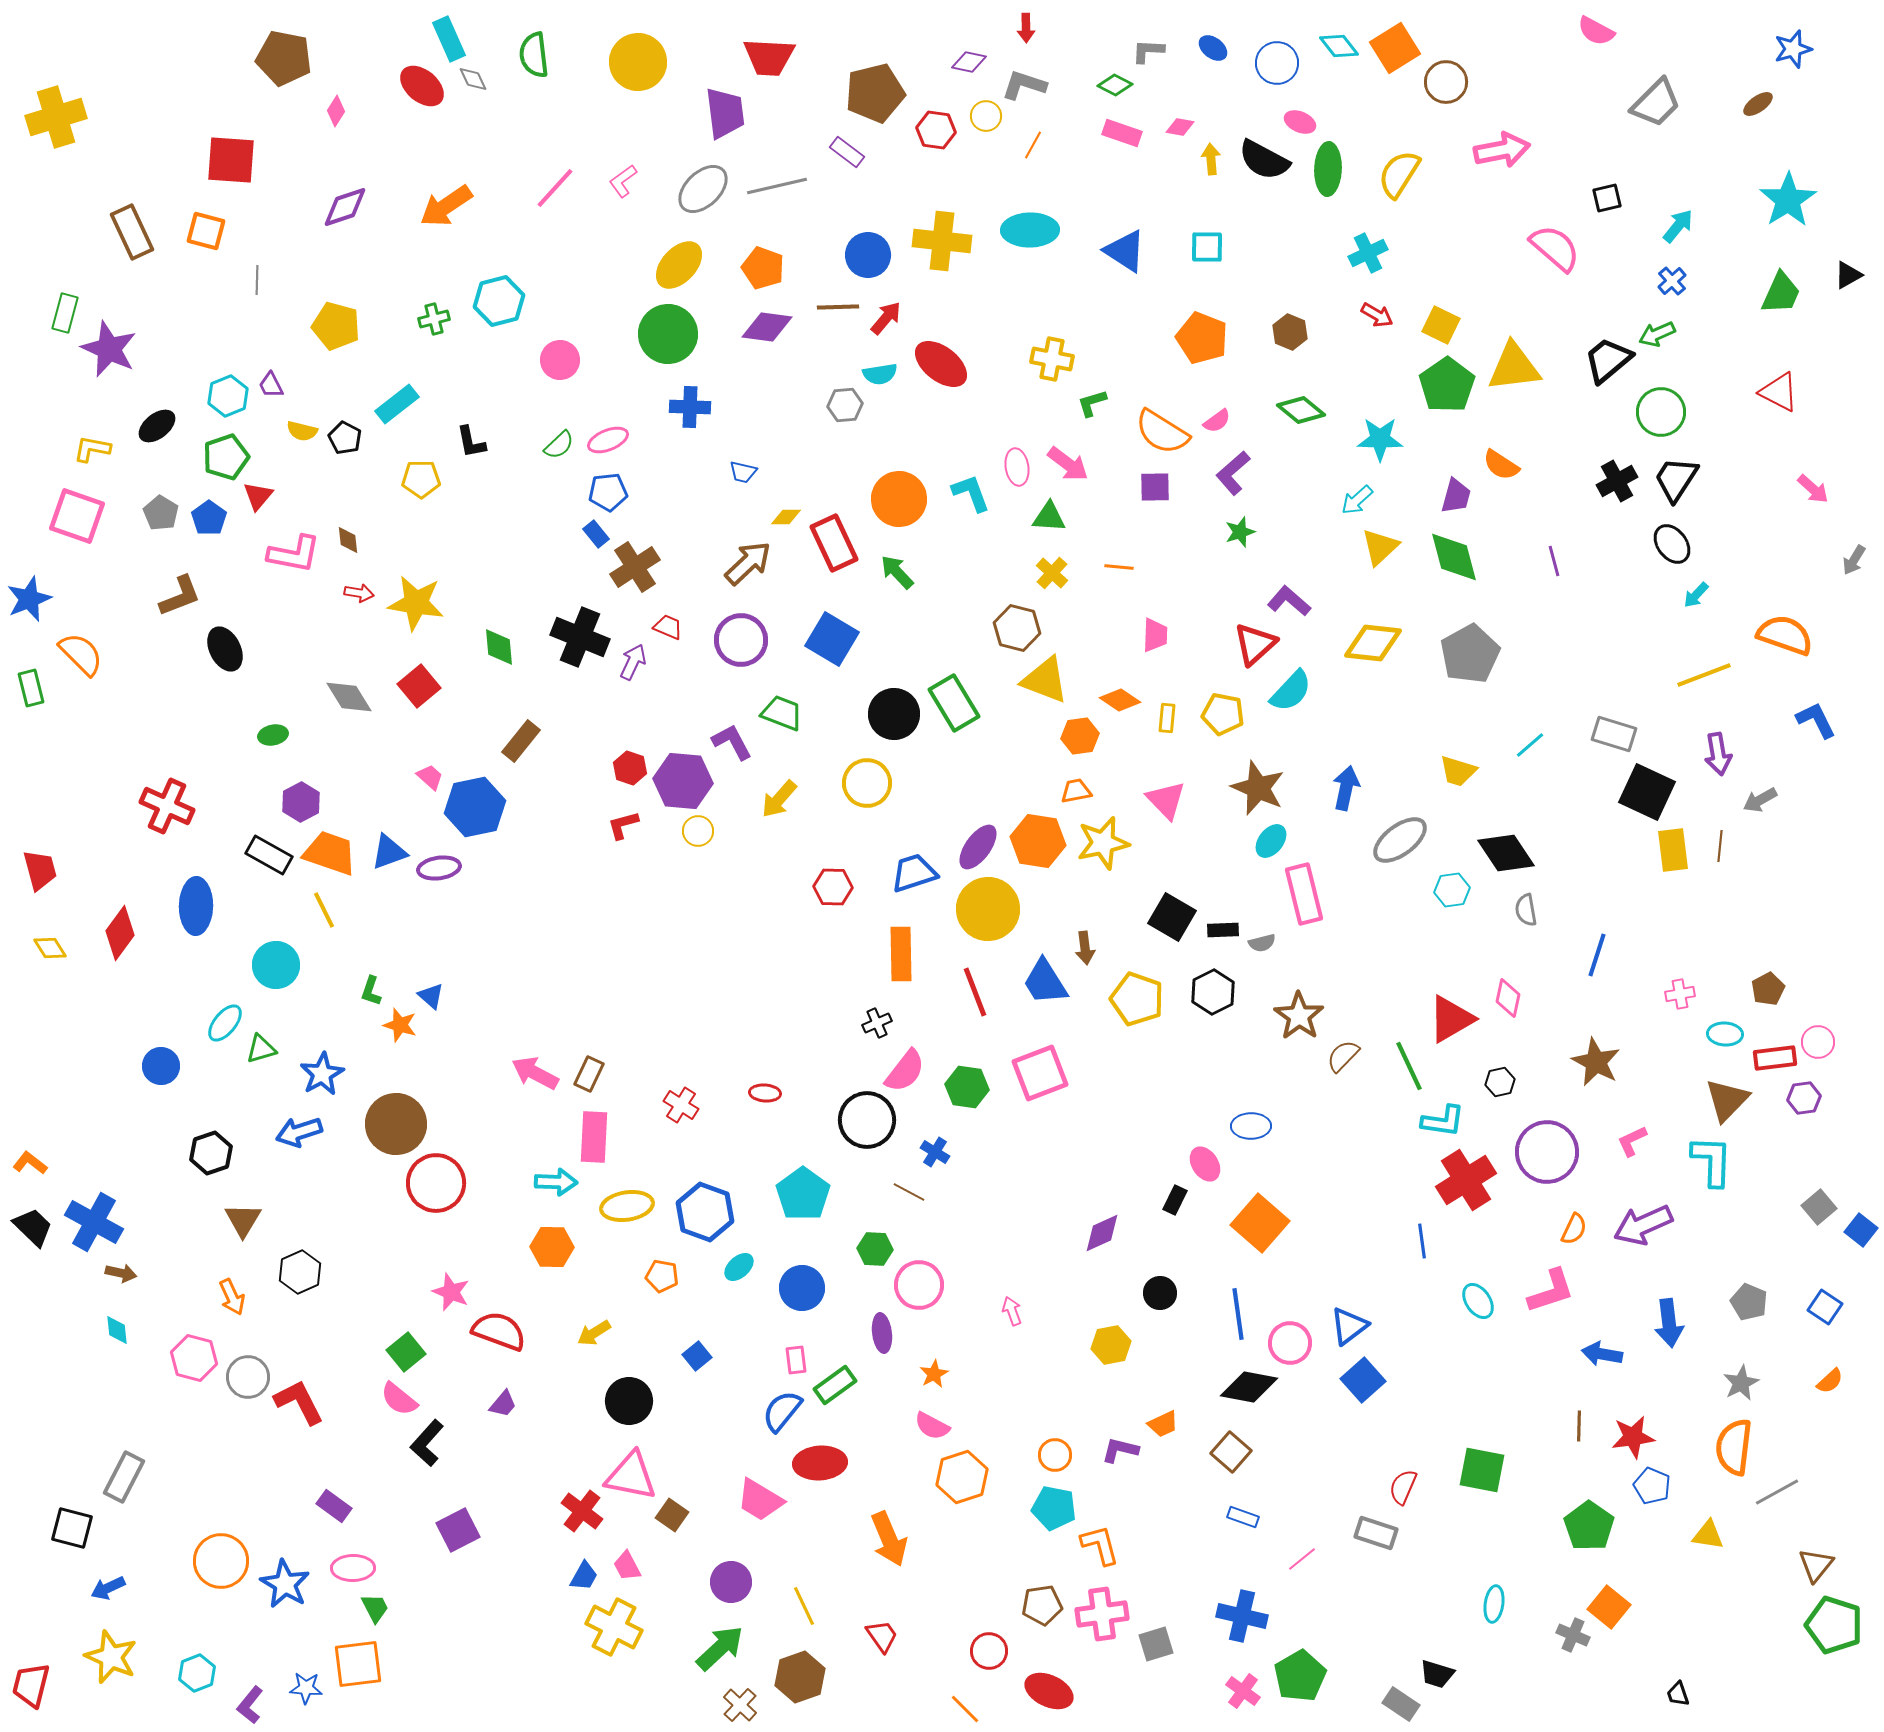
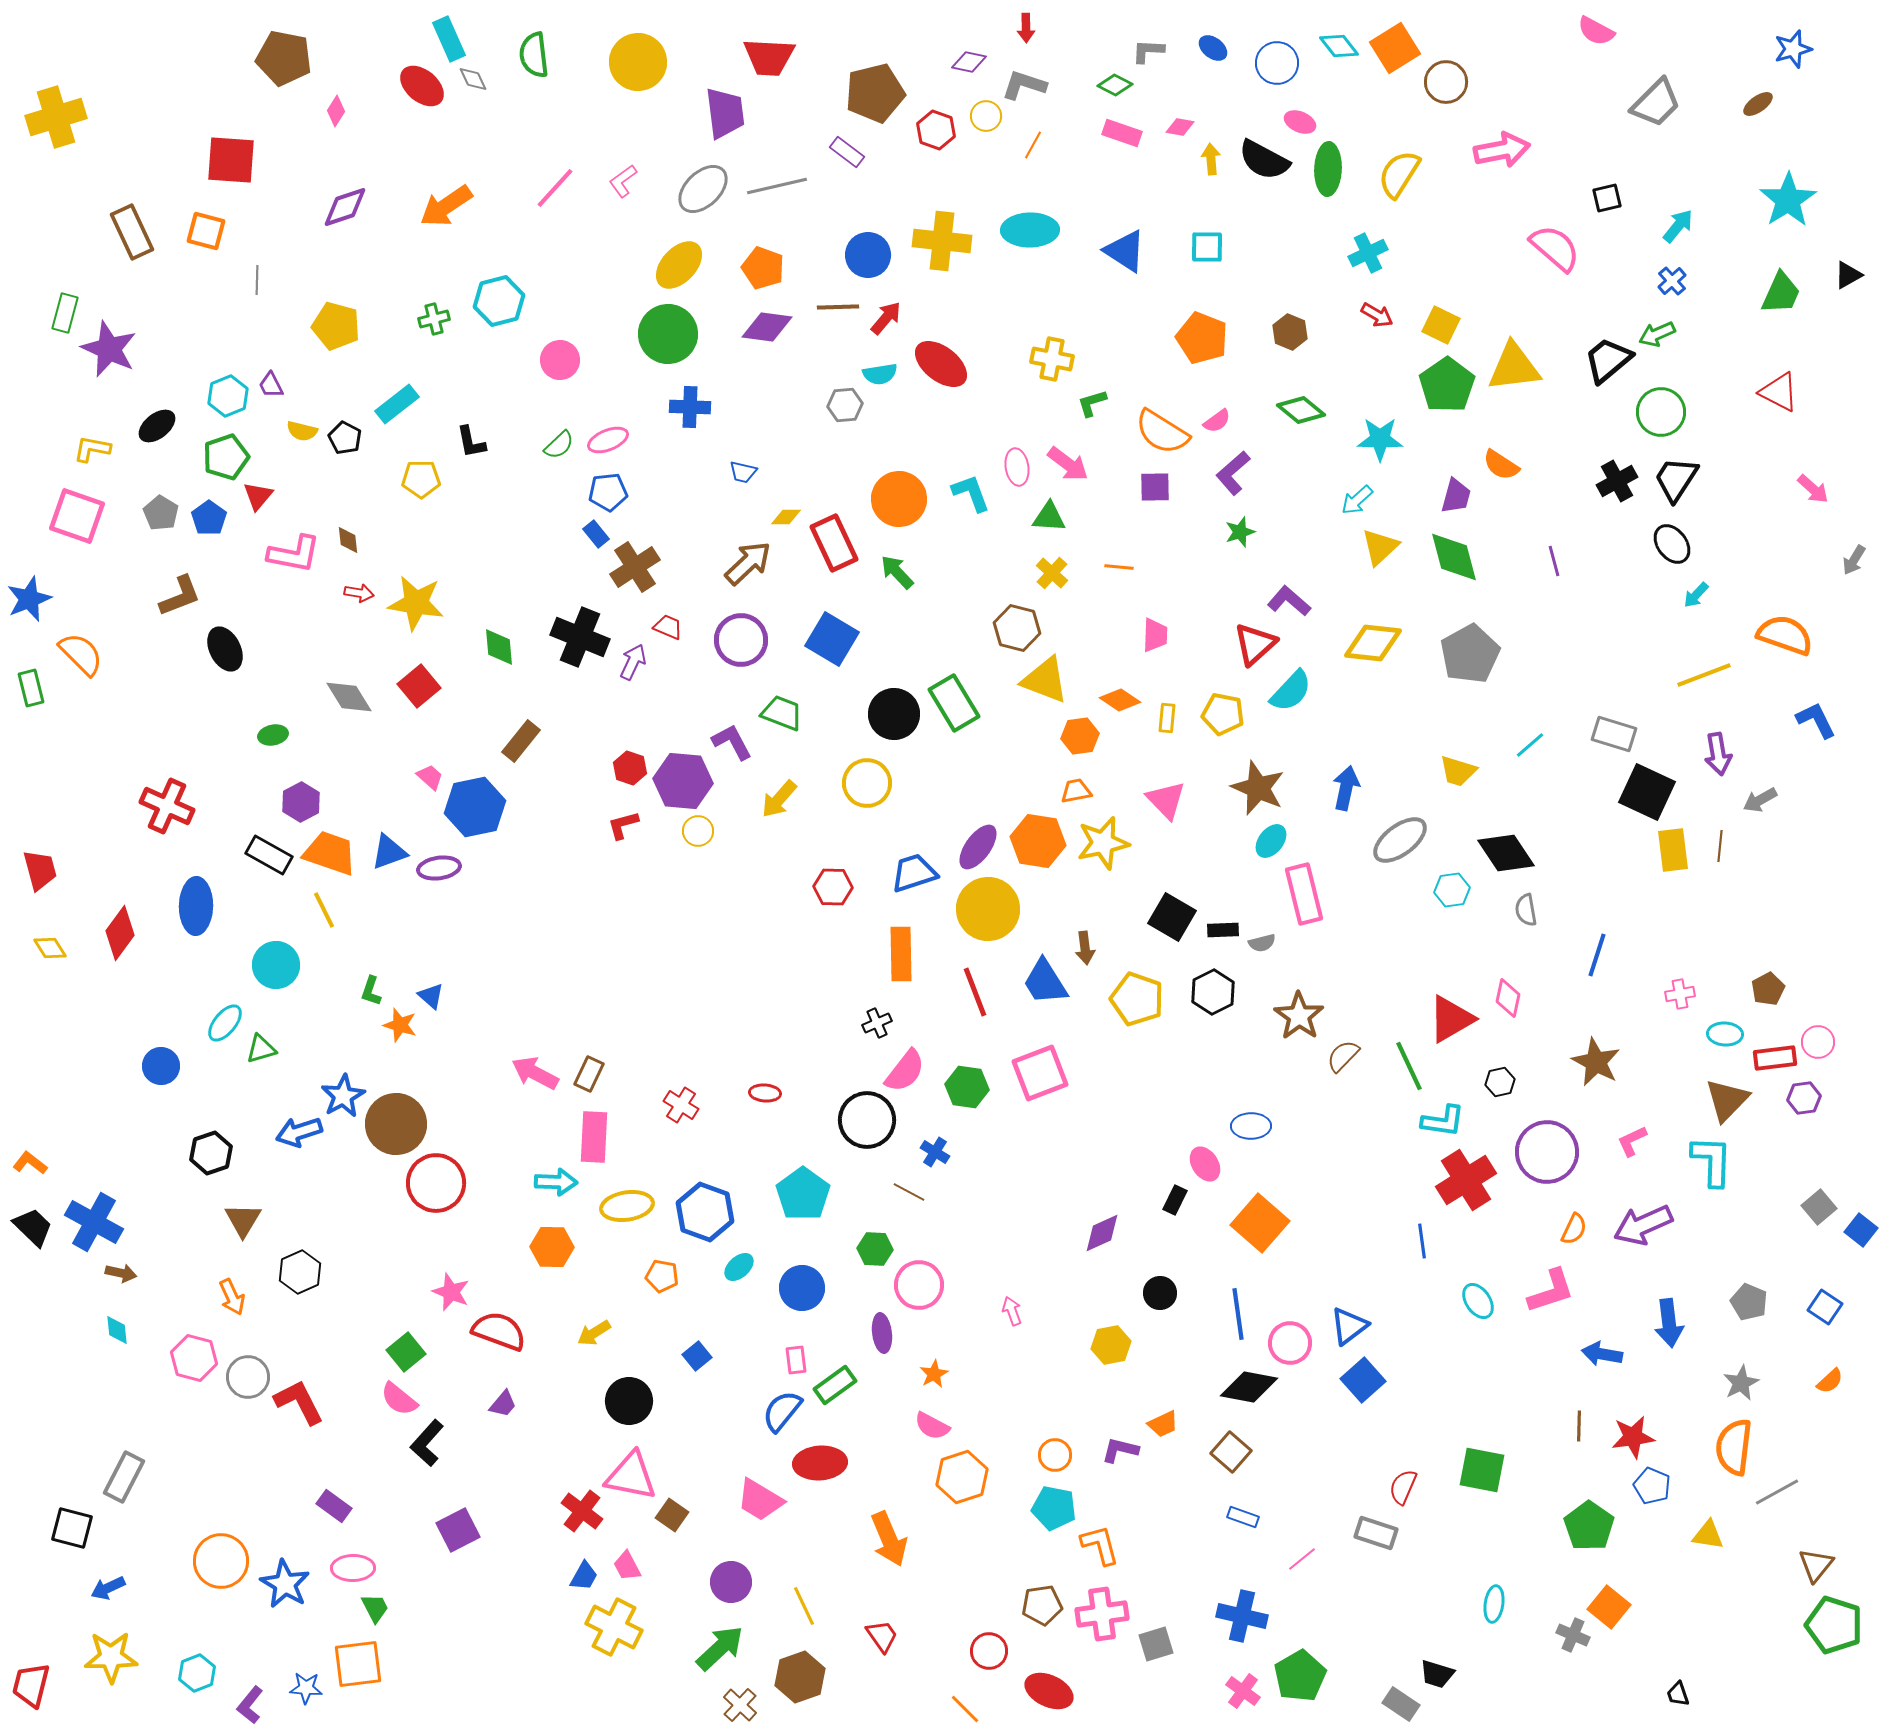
red hexagon at (936, 130): rotated 12 degrees clockwise
blue star at (322, 1074): moved 21 px right, 22 px down
yellow star at (111, 1657): rotated 24 degrees counterclockwise
